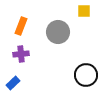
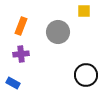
blue rectangle: rotated 72 degrees clockwise
